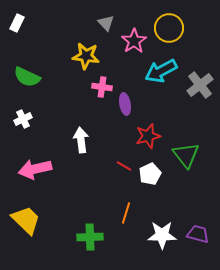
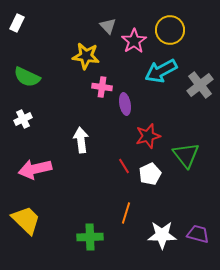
gray triangle: moved 2 px right, 3 px down
yellow circle: moved 1 px right, 2 px down
red line: rotated 28 degrees clockwise
